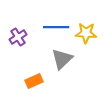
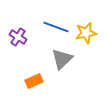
blue line: rotated 20 degrees clockwise
yellow star: rotated 15 degrees counterclockwise
purple cross: rotated 24 degrees counterclockwise
